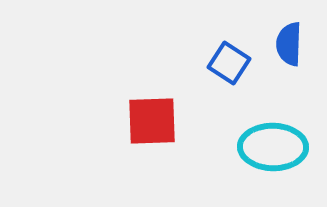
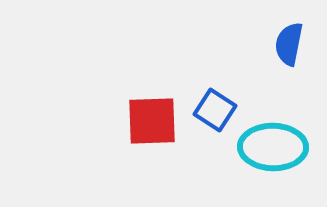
blue semicircle: rotated 9 degrees clockwise
blue square: moved 14 px left, 47 px down
